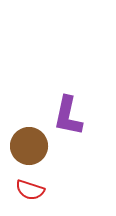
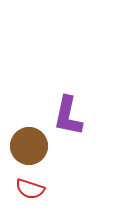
red semicircle: moved 1 px up
